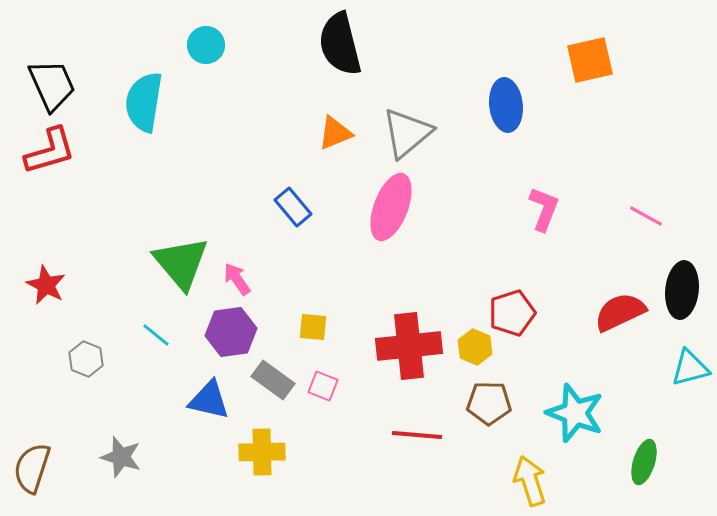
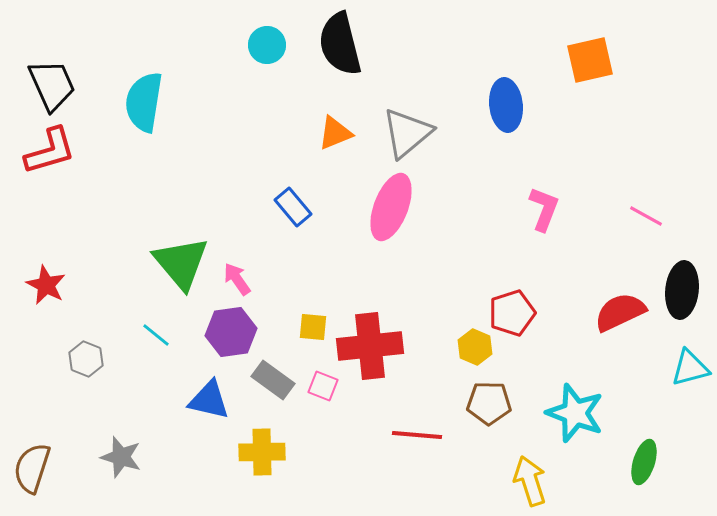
cyan circle: moved 61 px right
red cross: moved 39 px left
